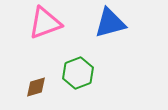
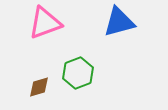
blue triangle: moved 9 px right, 1 px up
brown diamond: moved 3 px right
